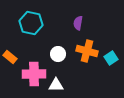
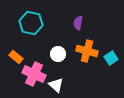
orange rectangle: moved 6 px right
pink cross: rotated 25 degrees clockwise
white triangle: rotated 42 degrees clockwise
